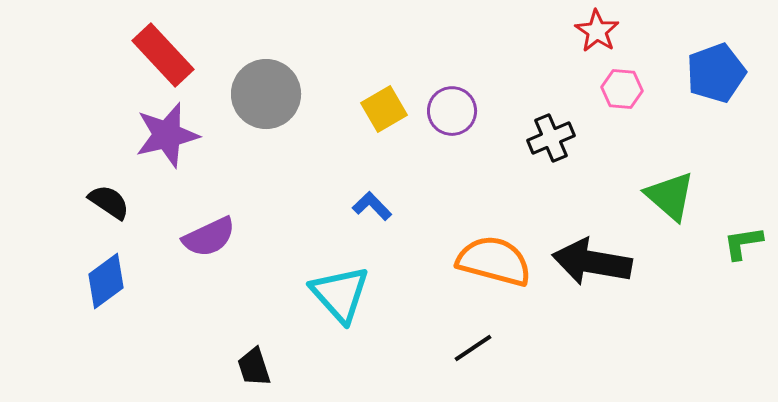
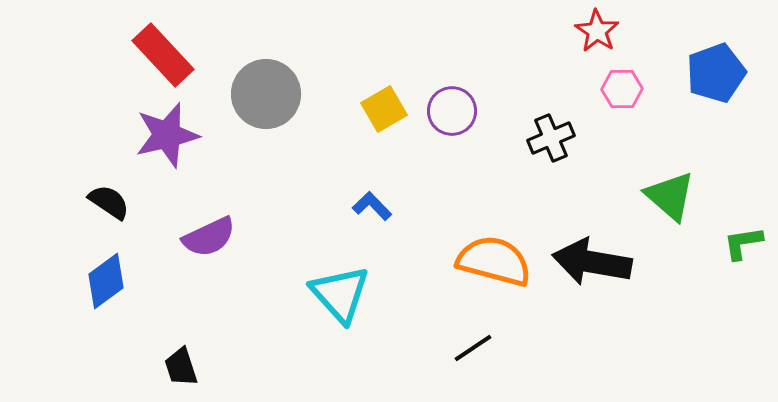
pink hexagon: rotated 6 degrees counterclockwise
black trapezoid: moved 73 px left
